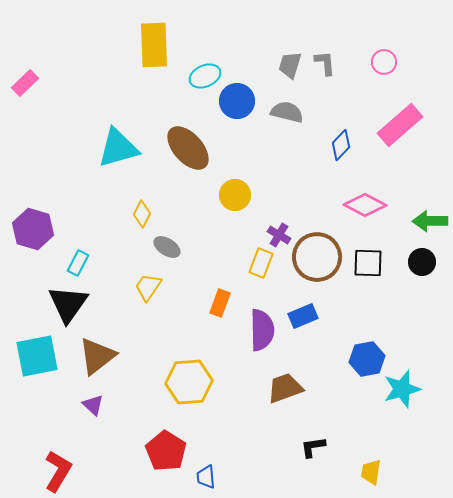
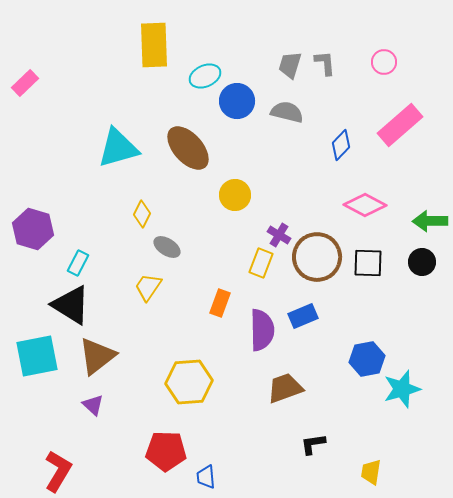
black triangle at (68, 304): moved 3 px right, 1 px down; rotated 33 degrees counterclockwise
black L-shape at (313, 447): moved 3 px up
red pentagon at (166, 451): rotated 30 degrees counterclockwise
